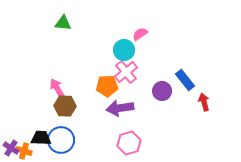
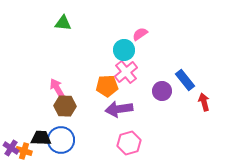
purple arrow: moved 1 px left, 1 px down
